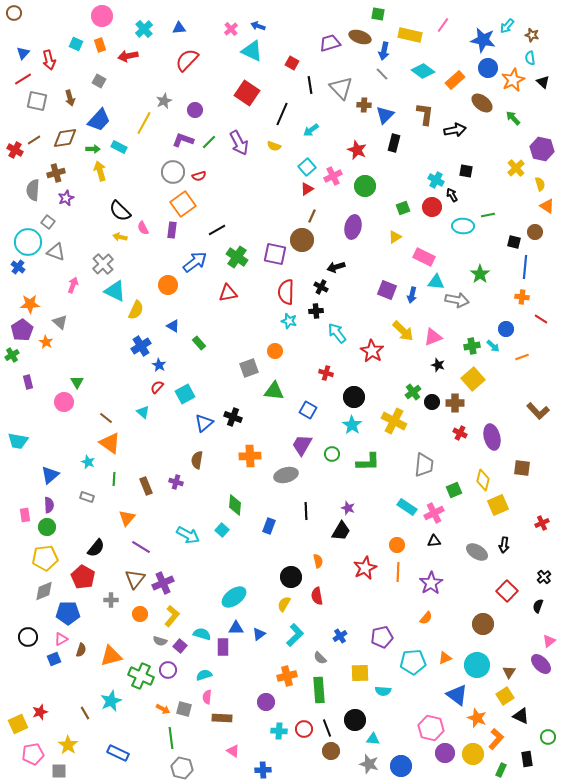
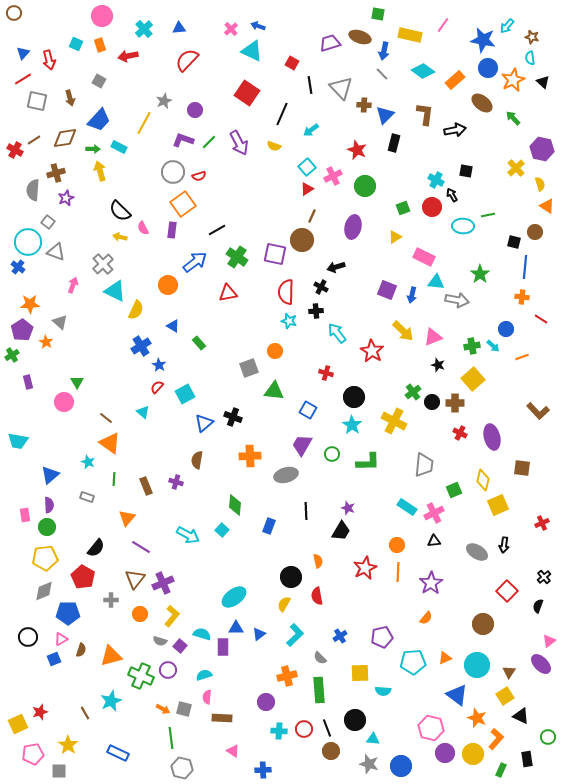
brown star at (532, 35): moved 2 px down
